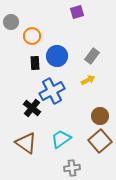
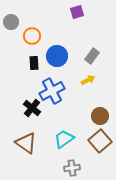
black rectangle: moved 1 px left
cyan trapezoid: moved 3 px right
